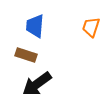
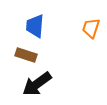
orange trapezoid: moved 1 px down
